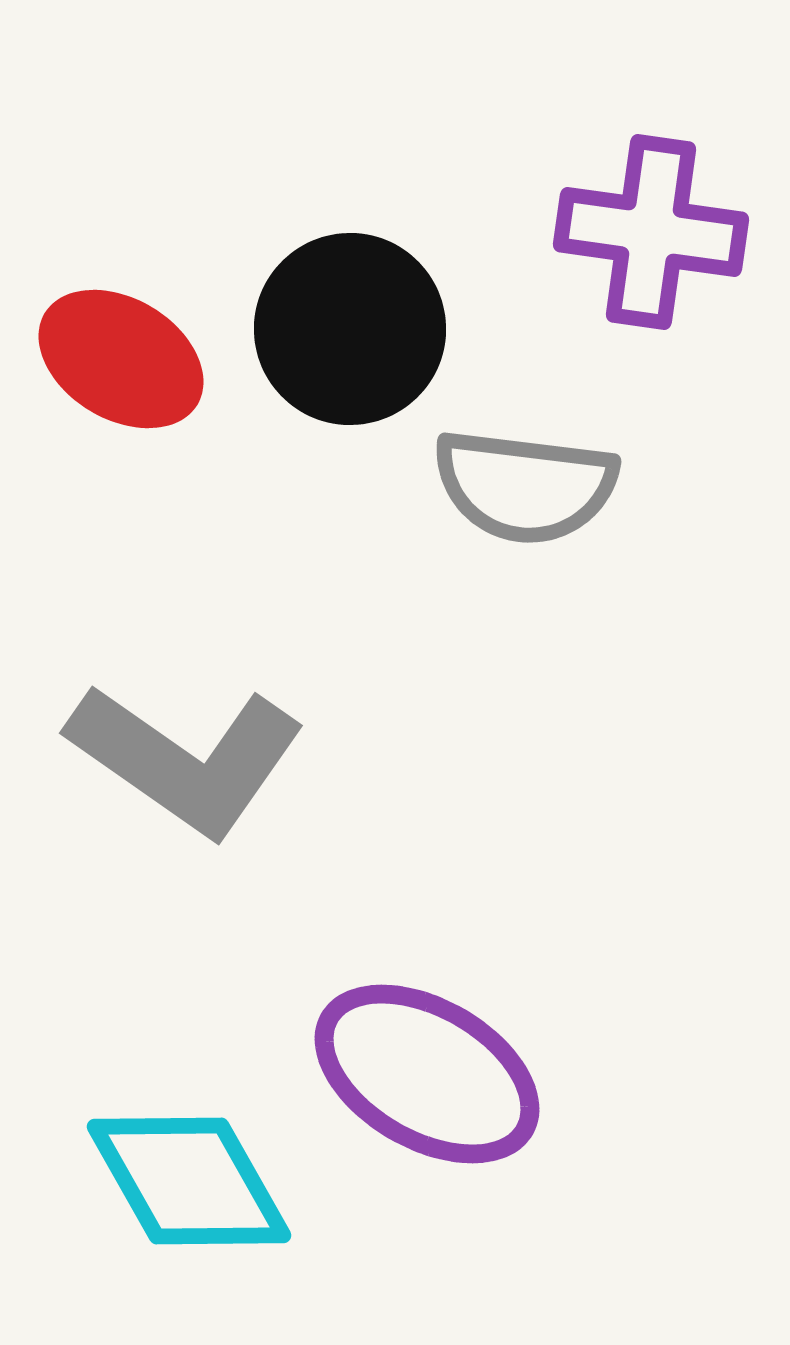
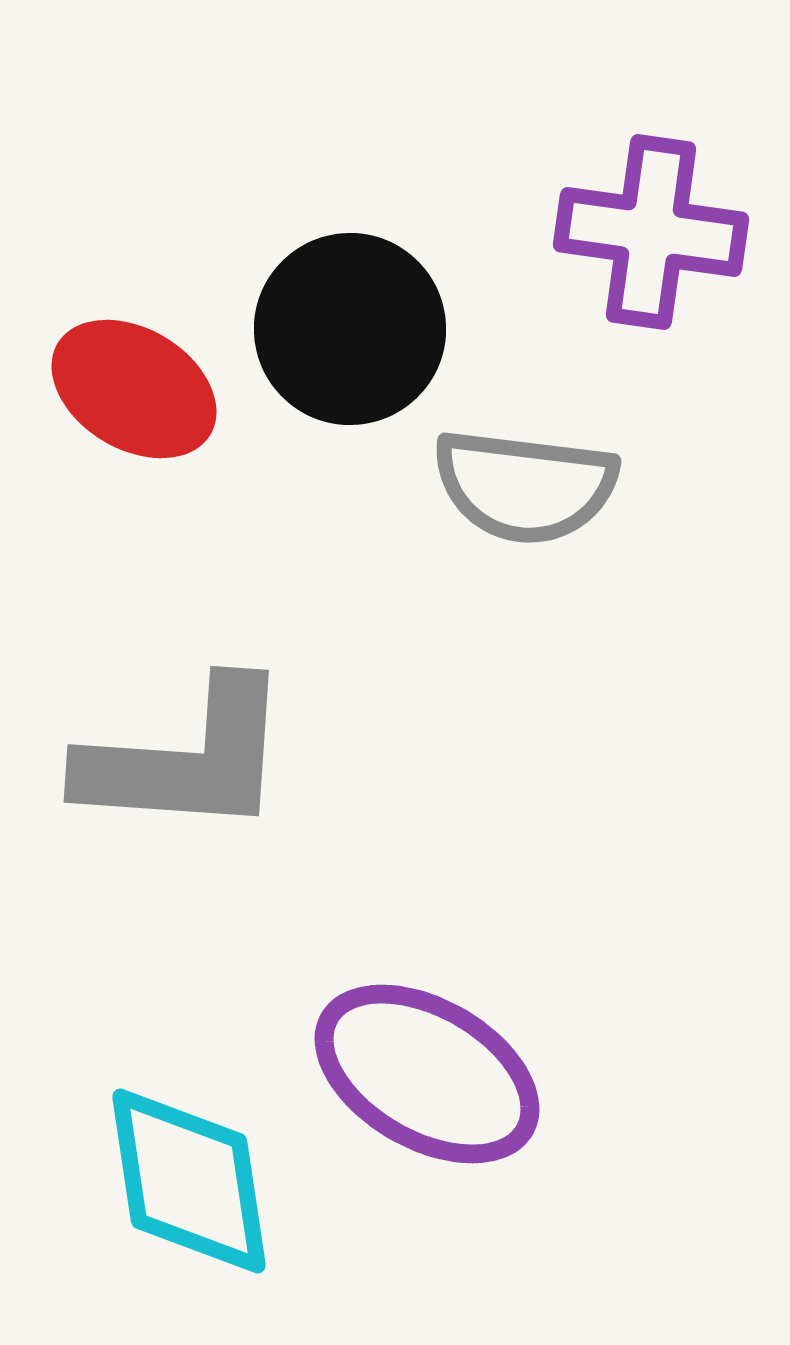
red ellipse: moved 13 px right, 30 px down
gray L-shape: rotated 31 degrees counterclockwise
cyan diamond: rotated 21 degrees clockwise
